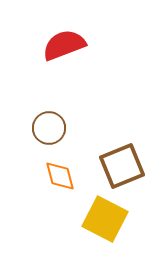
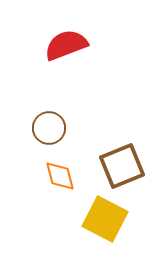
red semicircle: moved 2 px right
